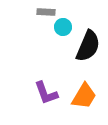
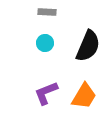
gray rectangle: moved 1 px right
cyan circle: moved 18 px left, 16 px down
purple L-shape: rotated 88 degrees clockwise
